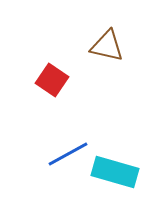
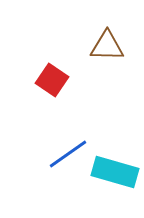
brown triangle: rotated 12 degrees counterclockwise
blue line: rotated 6 degrees counterclockwise
